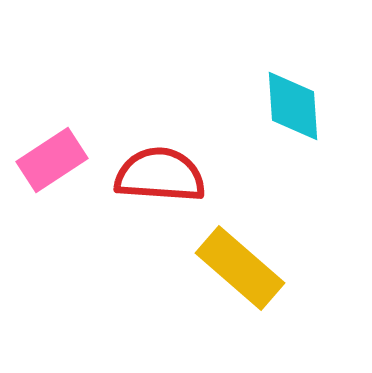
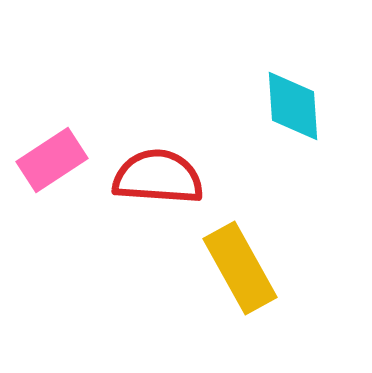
red semicircle: moved 2 px left, 2 px down
yellow rectangle: rotated 20 degrees clockwise
